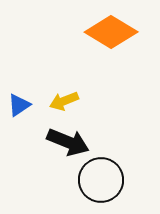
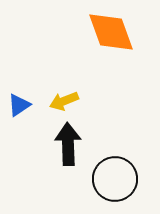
orange diamond: rotated 39 degrees clockwise
black arrow: moved 2 px down; rotated 114 degrees counterclockwise
black circle: moved 14 px right, 1 px up
